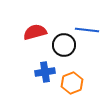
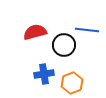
blue cross: moved 1 px left, 2 px down
